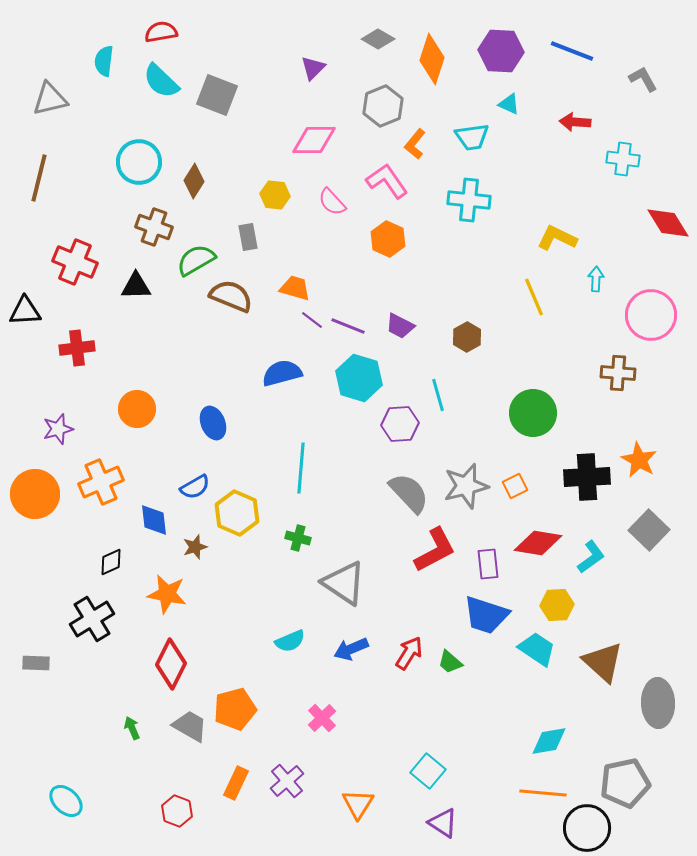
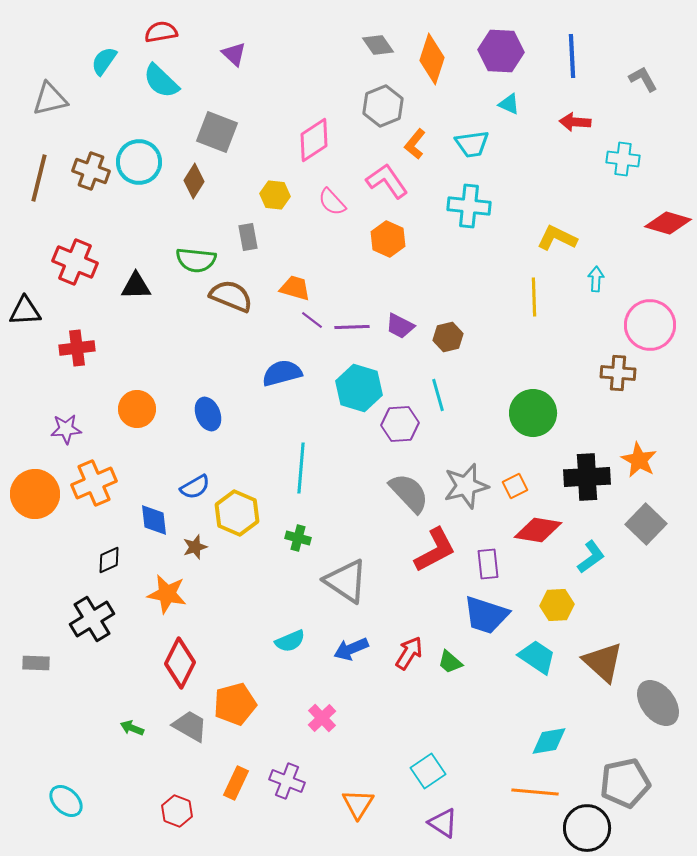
gray diamond at (378, 39): moved 6 px down; rotated 24 degrees clockwise
blue line at (572, 51): moved 5 px down; rotated 66 degrees clockwise
cyan semicircle at (104, 61): rotated 28 degrees clockwise
purple triangle at (313, 68): moved 79 px left, 14 px up; rotated 32 degrees counterclockwise
gray square at (217, 95): moved 37 px down
cyan trapezoid at (472, 137): moved 7 px down
pink diamond at (314, 140): rotated 33 degrees counterclockwise
cyan cross at (469, 200): moved 6 px down
red diamond at (668, 223): rotated 42 degrees counterclockwise
brown cross at (154, 227): moved 63 px left, 56 px up
green semicircle at (196, 260): rotated 144 degrees counterclockwise
yellow line at (534, 297): rotated 21 degrees clockwise
pink circle at (651, 315): moved 1 px left, 10 px down
purple line at (348, 326): moved 4 px right, 1 px down; rotated 24 degrees counterclockwise
brown hexagon at (467, 337): moved 19 px left; rotated 16 degrees clockwise
cyan hexagon at (359, 378): moved 10 px down
blue ellipse at (213, 423): moved 5 px left, 9 px up
purple star at (58, 429): moved 8 px right; rotated 12 degrees clockwise
orange cross at (101, 482): moved 7 px left, 1 px down
gray square at (649, 530): moved 3 px left, 6 px up
red diamond at (538, 543): moved 13 px up
black diamond at (111, 562): moved 2 px left, 2 px up
gray triangle at (344, 583): moved 2 px right, 2 px up
cyan trapezoid at (537, 649): moved 8 px down
red diamond at (171, 664): moved 9 px right, 1 px up
gray ellipse at (658, 703): rotated 36 degrees counterclockwise
orange pentagon at (235, 709): moved 5 px up
green arrow at (132, 728): rotated 45 degrees counterclockwise
cyan square at (428, 771): rotated 16 degrees clockwise
purple cross at (287, 781): rotated 28 degrees counterclockwise
orange line at (543, 793): moved 8 px left, 1 px up
